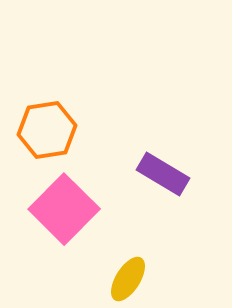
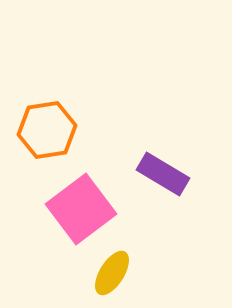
pink square: moved 17 px right; rotated 8 degrees clockwise
yellow ellipse: moved 16 px left, 6 px up
